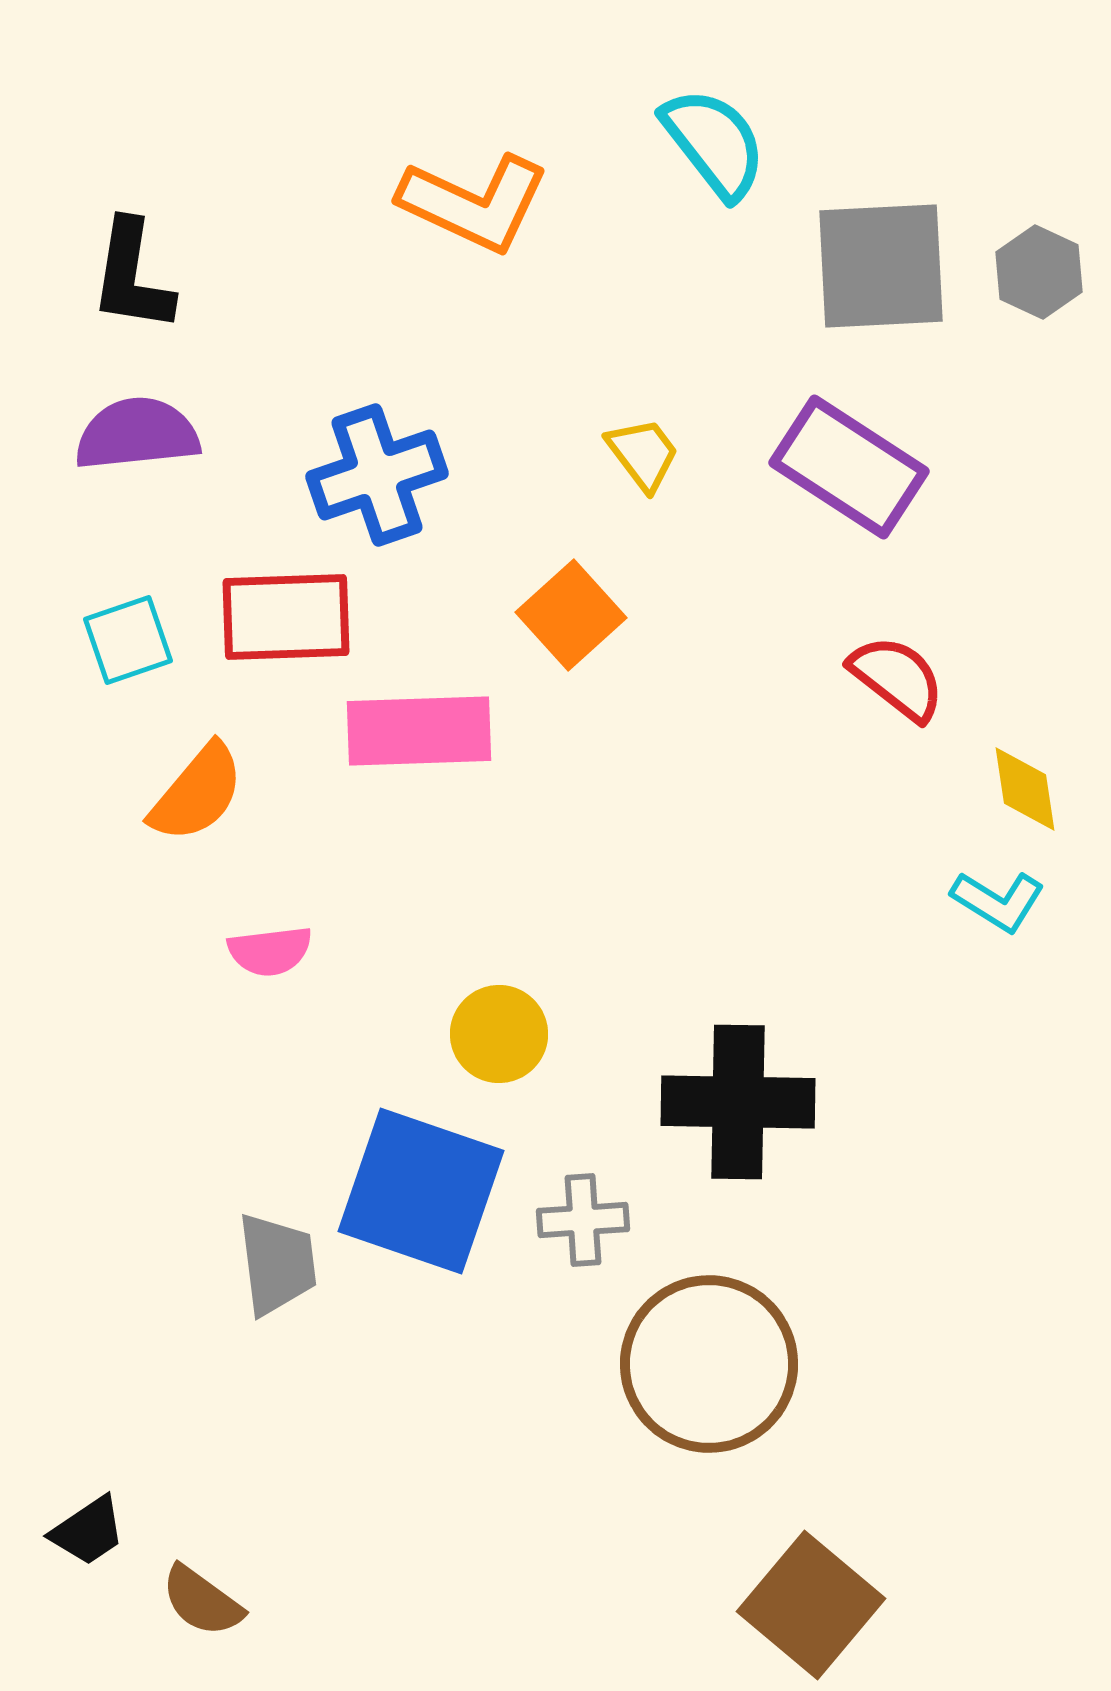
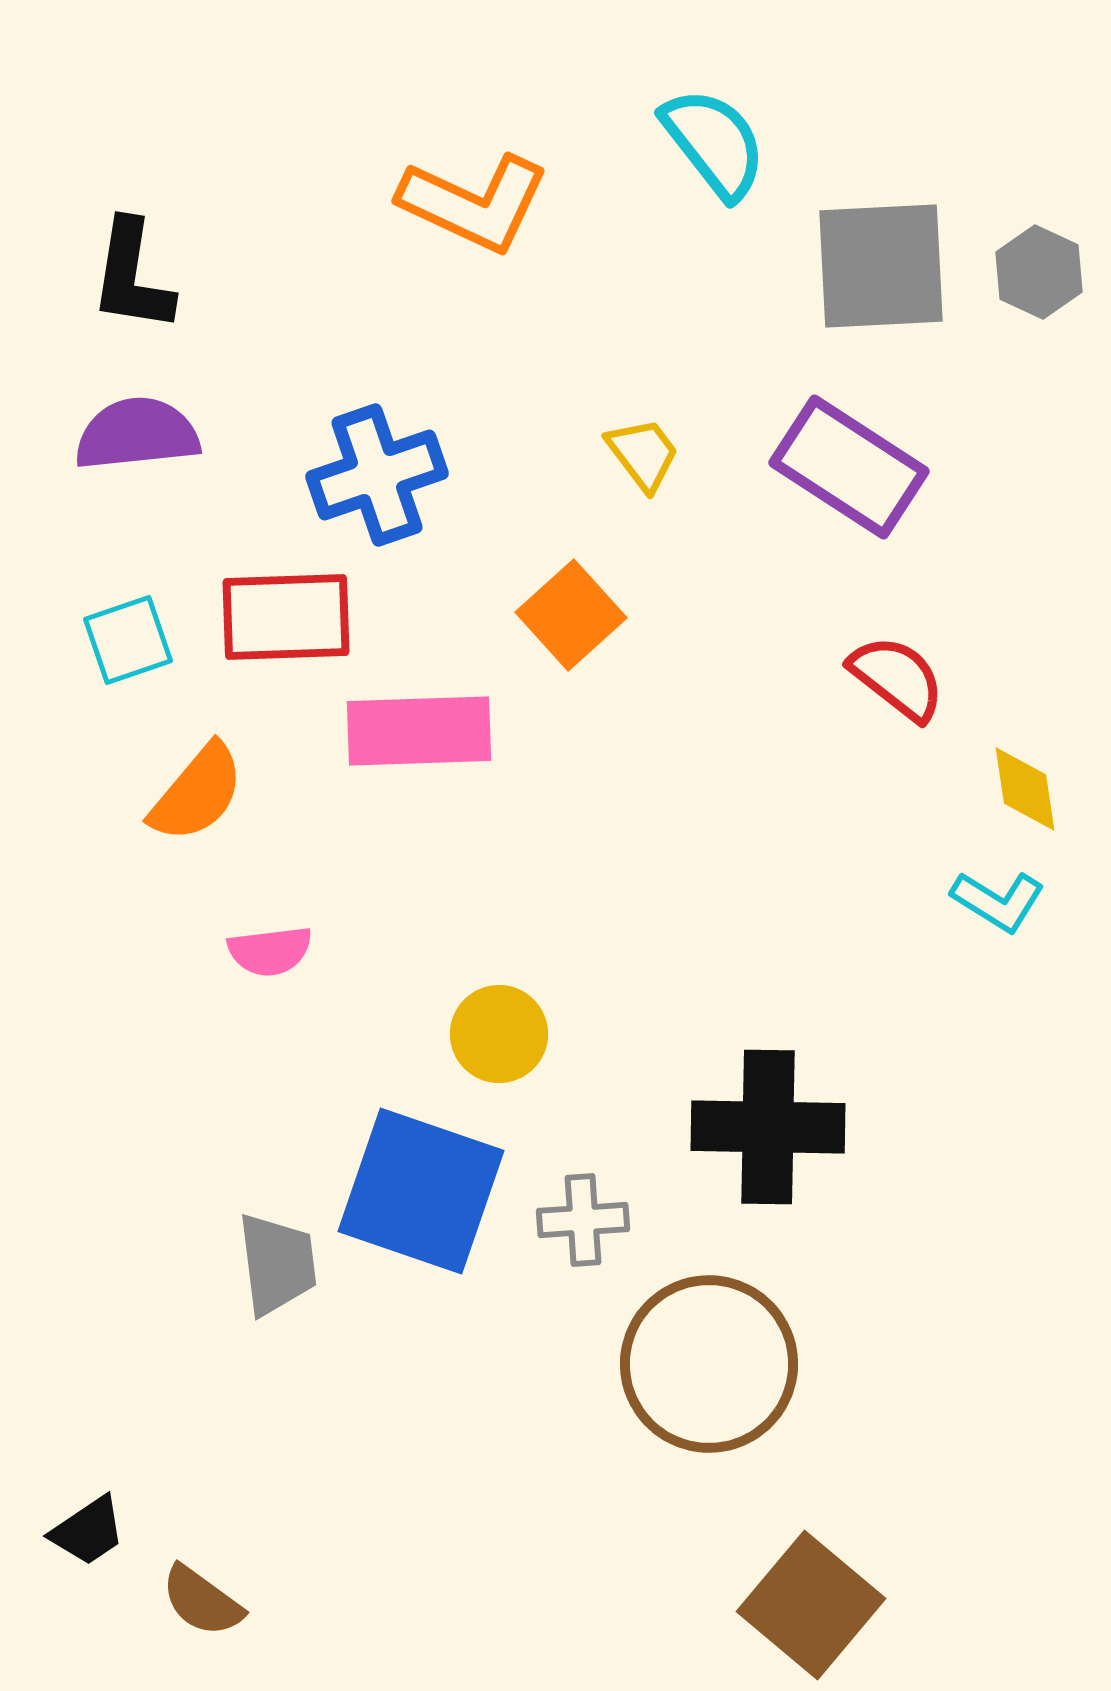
black cross: moved 30 px right, 25 px down
